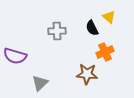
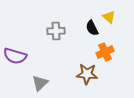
gray cross: moved 1 px left
